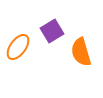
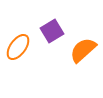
orange semicircle: moved 2 px right, 2 px up; rotated 64 degrees clockwise
